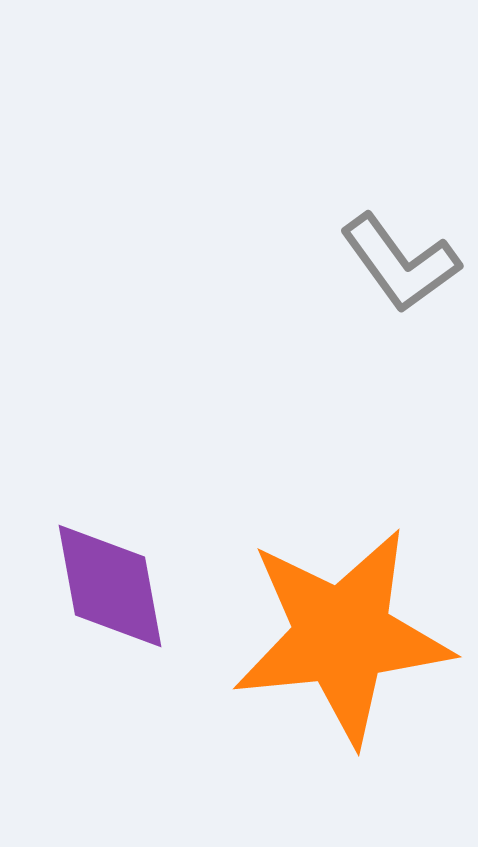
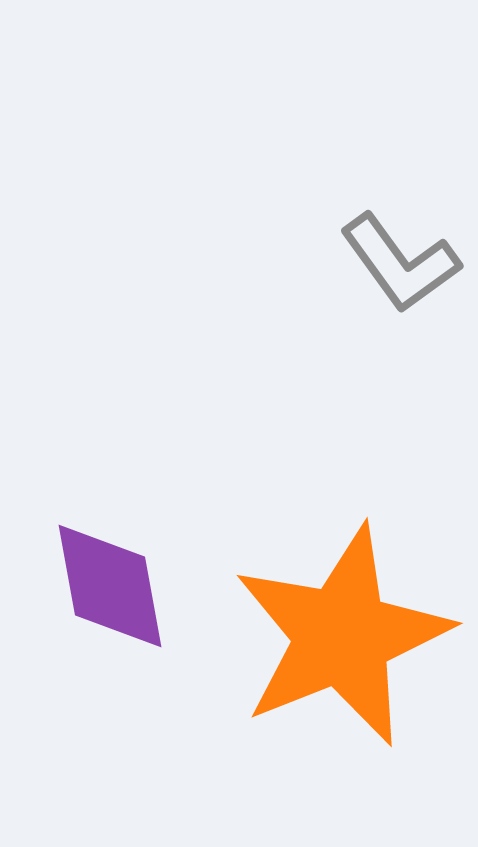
orange star: rotated 16 degrees counterclockwise
